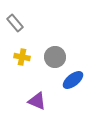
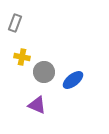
gray rectangle: rotated 60 degrees clockwise
gray circle: moved 11 px left, 15 px down
purple triangle: moved 4 px down
